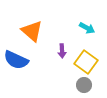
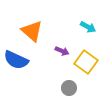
cyan arrow: moved 1 px right, 1 px up
purple arrow: rotated 64 degrees counterclockwise
gray circle: moved 15 px left, 3 px down
